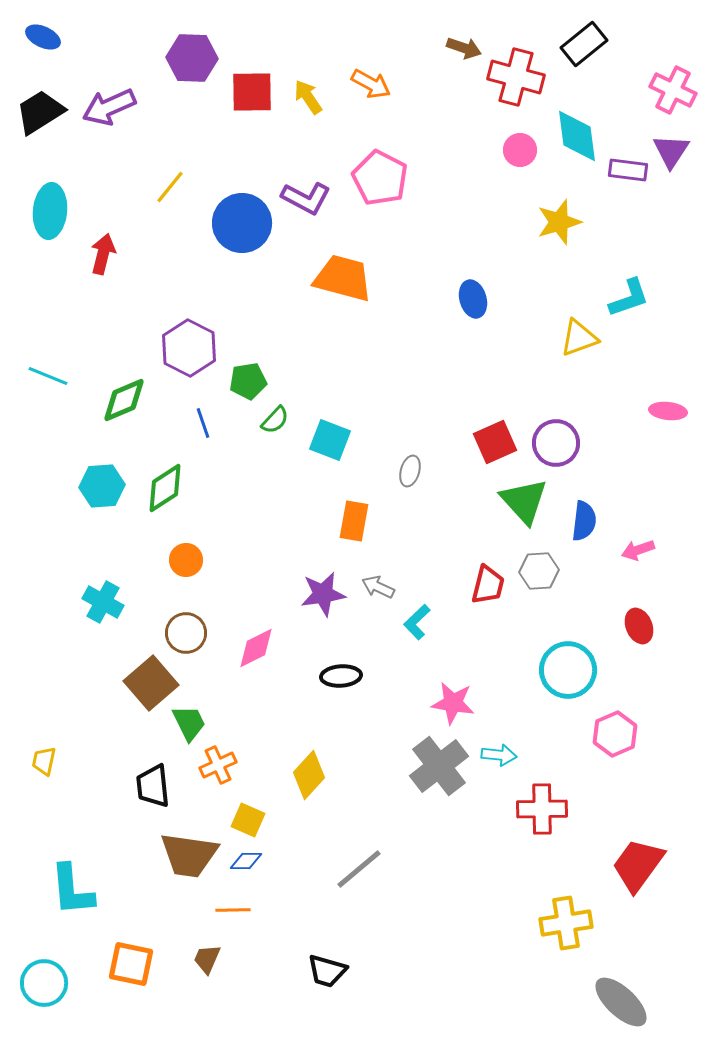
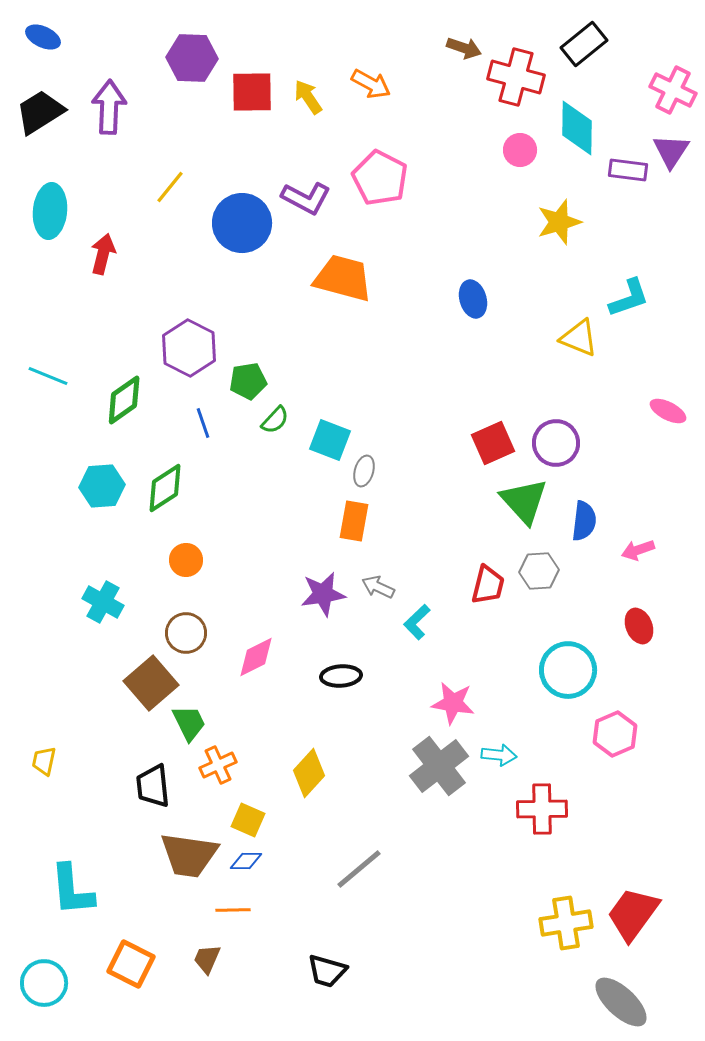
purple arrow at (109, 107): rotated 116 degrees clockwise
cyan diamond at (577, 136): moved 8 px up; rotated 8 degrees clockwise
yellow triangle at (579, 338): rotated 42 degrees clockwise
green diamond at (124, 400): rotated 12 degrees counterclockwise
pink ellipse at (668, 411): rotated 21 degrees clockwise
red square at (495, 442): moved 2 px left, 1 px down
gray ellipse at (410, 471): moved 46 px left
pink diamond at (256, 648): moved 9 px down
yellow diamond at (309, 775): moved 2 px up
red trapezoid at (638, 865): moved 5 px left, 49 px down
orange square at (131, 964): rotated 15 degrees clockwise
